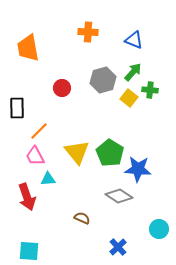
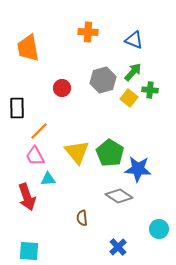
brown semicircle: rotated 119 degrees counterclockwise
